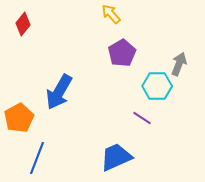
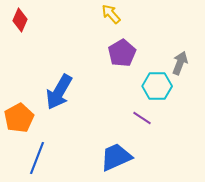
red diamond: moved 3 px left, 4 px up; rotated 15 degrees counterclockwise
gray arrow: moved 1 px right, 1 px up
